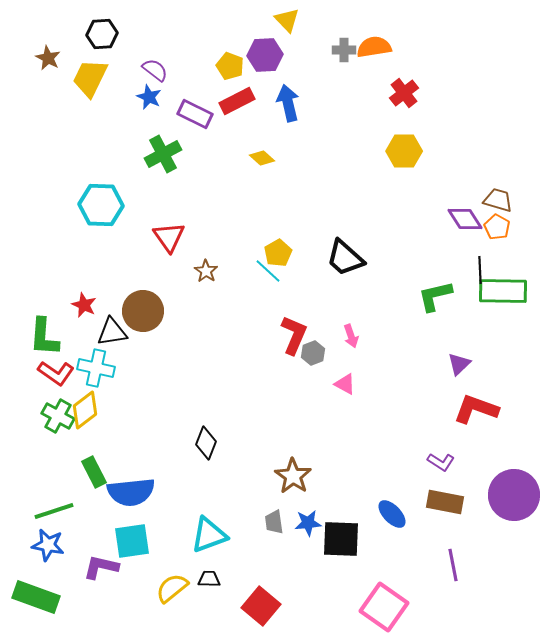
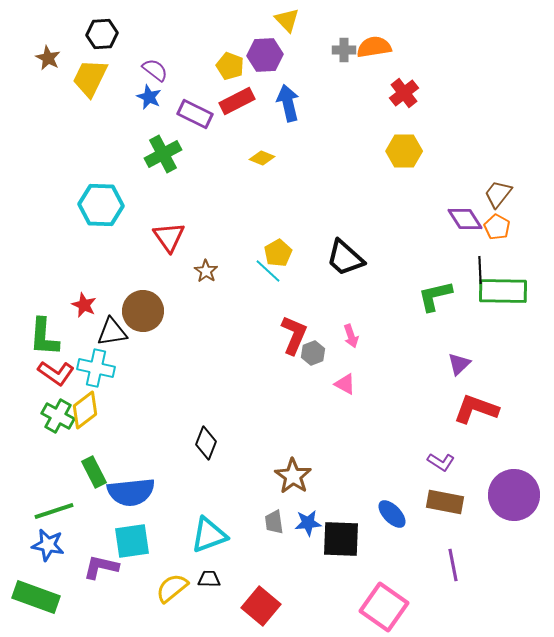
yellow diamond at (262, 158): rotated 20 degrees counterclockwise
brown trapezoid at (498, 200): moved 6 px up; rotated 68 degrees counterclockwise
